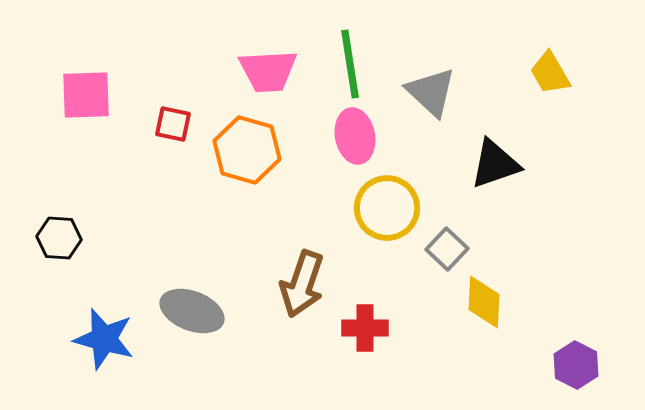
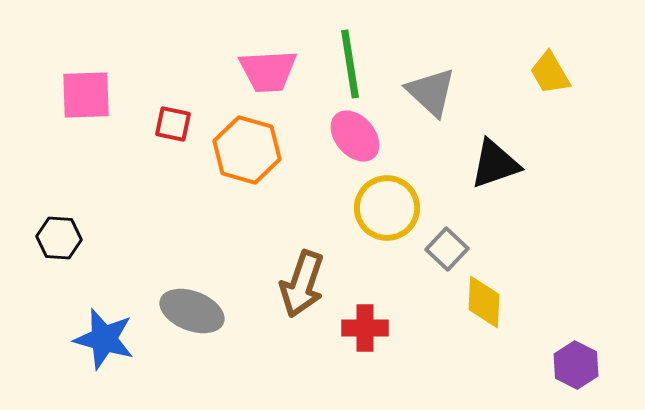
pink ellipse: rotated 30 degrees counterclockwise
